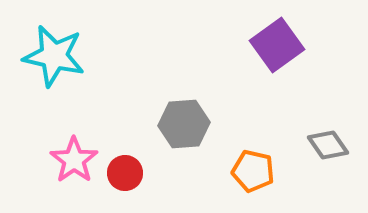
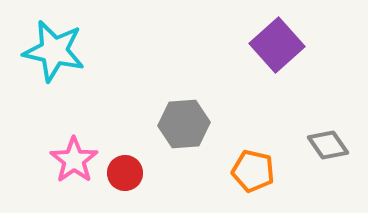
purple square: rotated 6 degrees counterclockwise
cyan star: moved 5 px up
